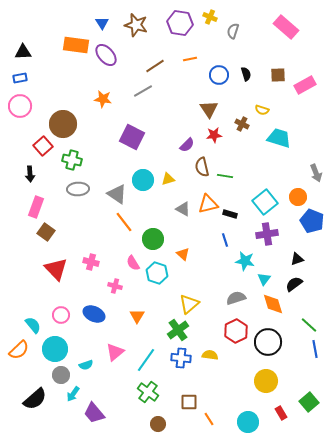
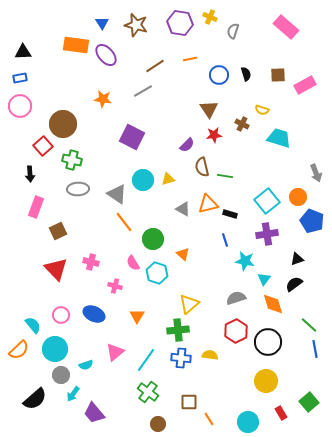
cyan square at (265, 202): moved 2 px right, 1 px up
brown square at (46, 232): moved 12 px right, 1 px up; rotated 30 degrees clockwise
green cross at (178, 330): rotated 30 degrees clockwise
